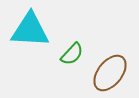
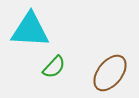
green semicircle: moved 18 px left, 13 px down
